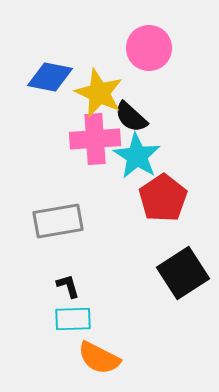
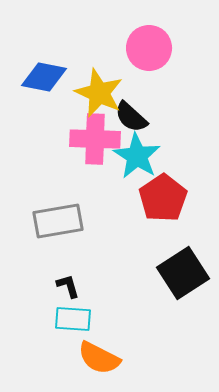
blue diamond: moved 6 px left
pink cross: rotated 6 degrees clockwise
cyan rectangle: rotated 6 degrees clockwise
